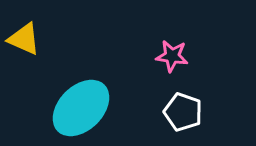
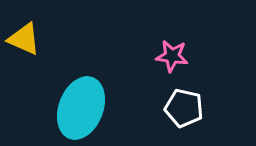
cyan ellipse: rotated 24 degrees counterclockwise
white pentagon: moved 1 px right, 4 px up; rotated 6 degrees counterclockwise
